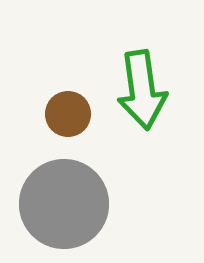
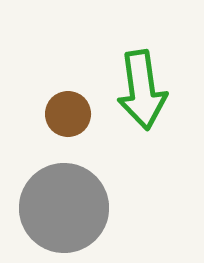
gray circle: moved 4 px down
